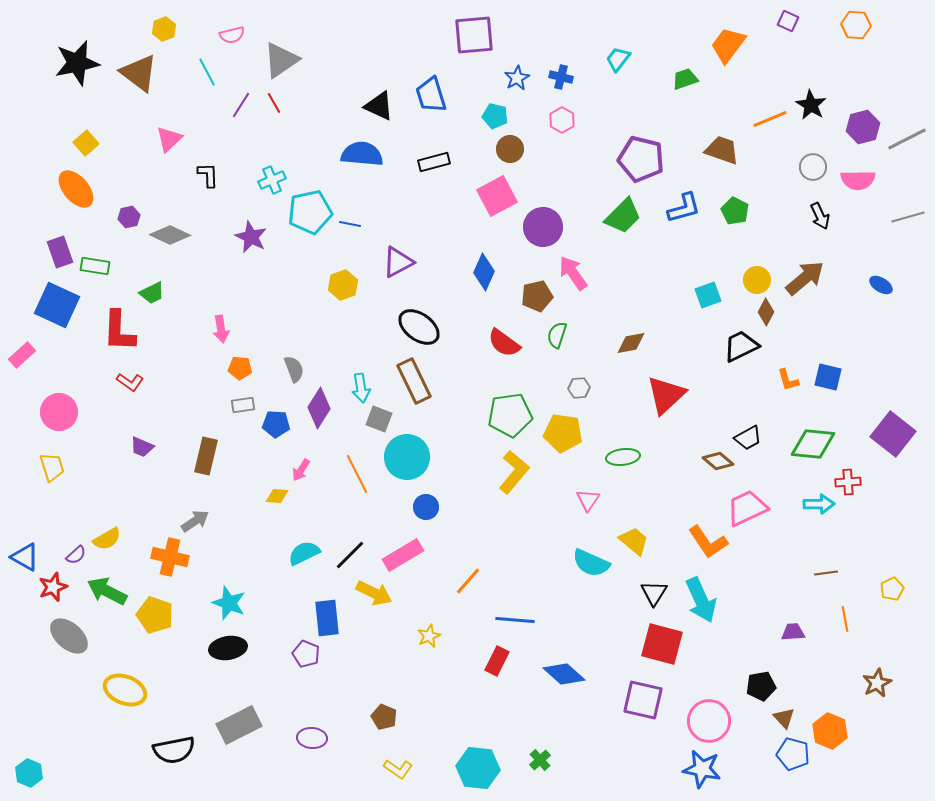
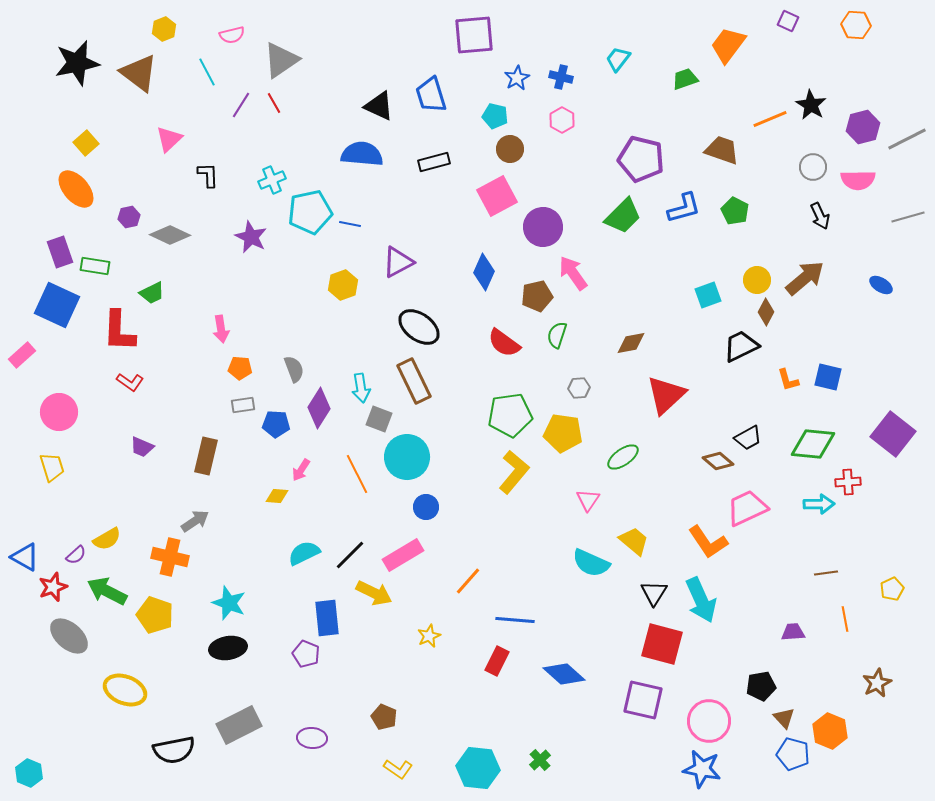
green ellipse at (623, 457): rotated 28 degrees counterclockwise
